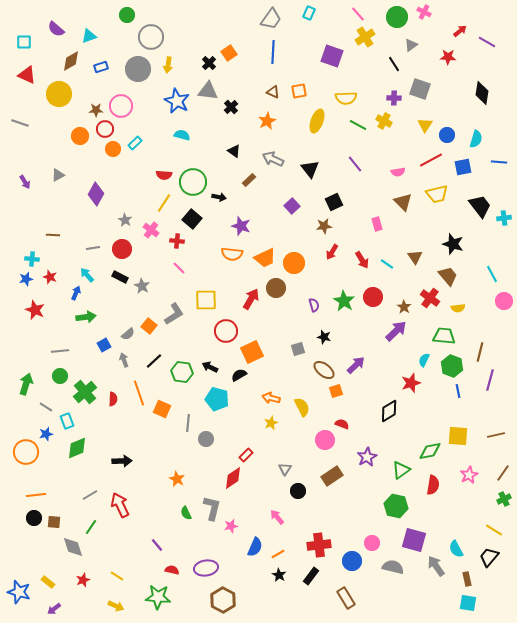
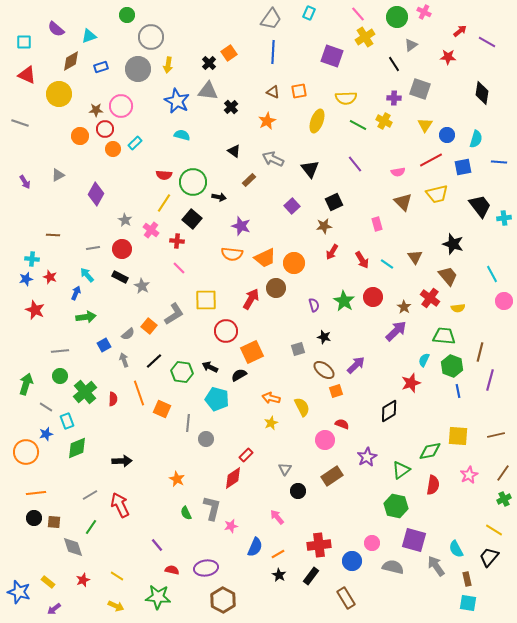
orange line at (36, 495): moved 2 px up
